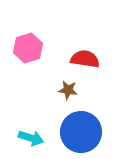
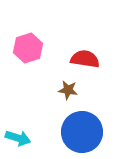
blue circle: moved 1 px right
cyan arrow: moved 13 px left
